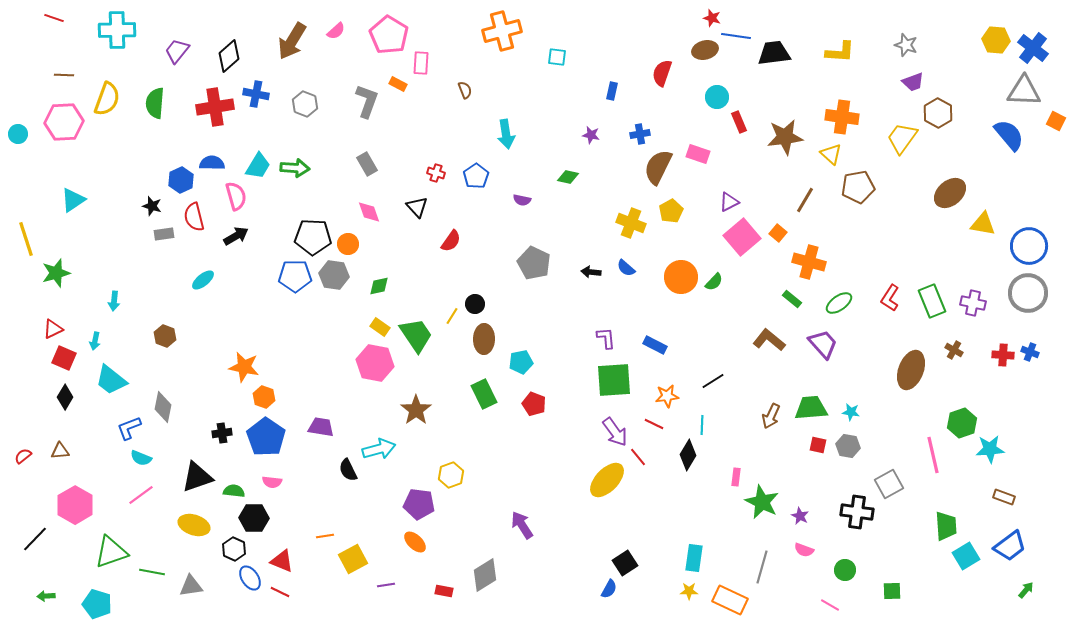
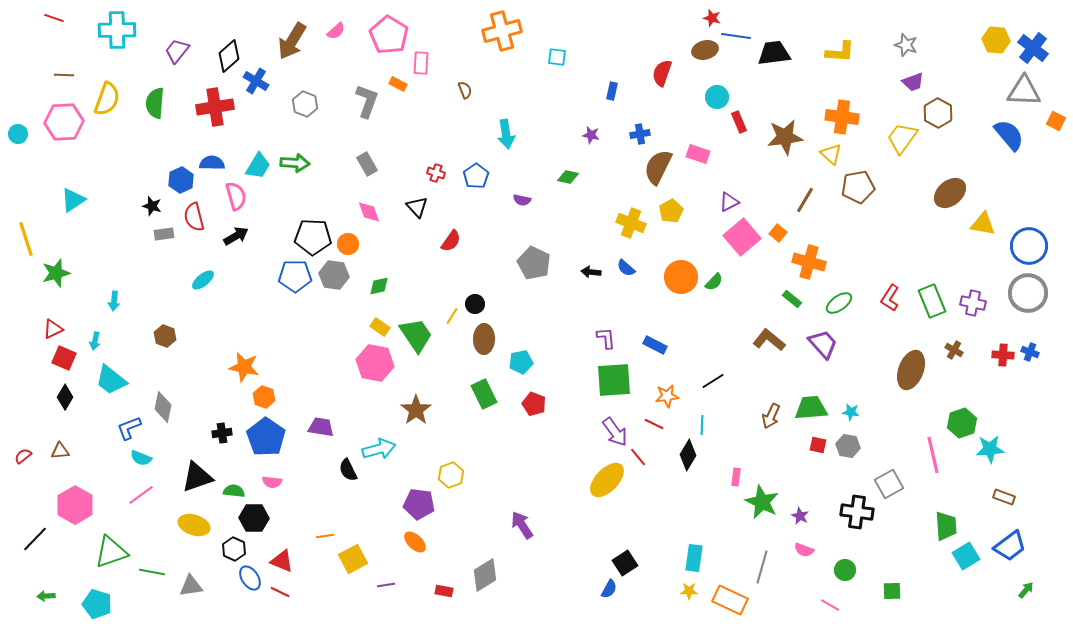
blue cross at (256, 94): moved 13 px up; rotated 20 degrees clockwise
green arrow at (295, 168): moved 5 px up
